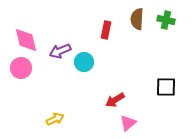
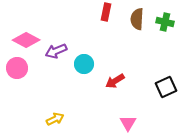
green cross: moved 1 px left, 2 px down
red rectangle: moved 18 px up
pink diamond: rotated 48 degrees counterclockwise
purple arrow: moved 4 px left
cyan circle: moved 2 px down
pink circle: moved 4 px left
black square: rotated 25 degrees counterclockwise
red arrow: moved 19 px up
pink triangle: rotated 18 degrees counterclockwise
